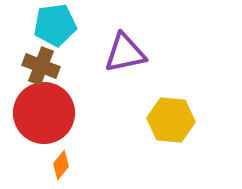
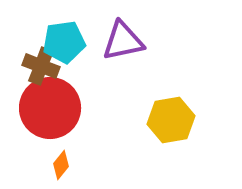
cyan pentagon: moved 9 px right, 17 px down
purple triangle: moved 2 px left, 12 px up
red circle: moved 6 px right, 5 px up
yellow hexagon: rotated 15 degrees counterclockwise
